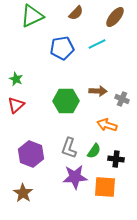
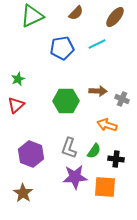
green star: moved 2 px right; rotated 24 degrees clockwise
